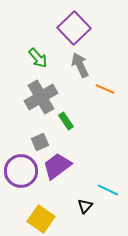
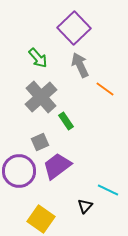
orange line: rotated 12 degrees clockwise
gray cross: rotated 12 degrees counterclockwise
purple circle: moved 2 px left
